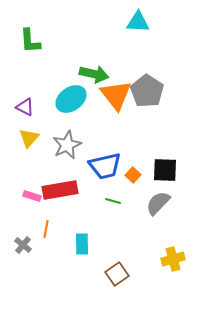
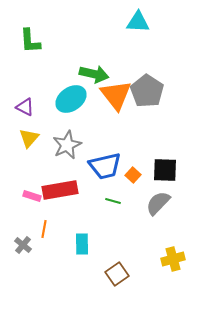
orange line: moved 2 px left
